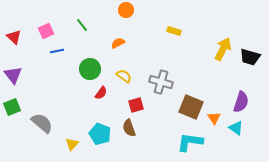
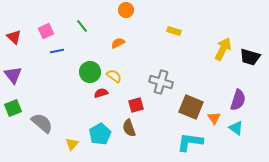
green line: moved 1 px down
green circle: moved 3 px down
yellow semicircle: moved 10 px left
red semicircle: rotated 144 degrees counterclockwise
purple semicircle: moved 3 px left, 2 px up
green square: moved 1 px right, 1 px down
cyan pentagon: rotated 20 degrees clockwise
